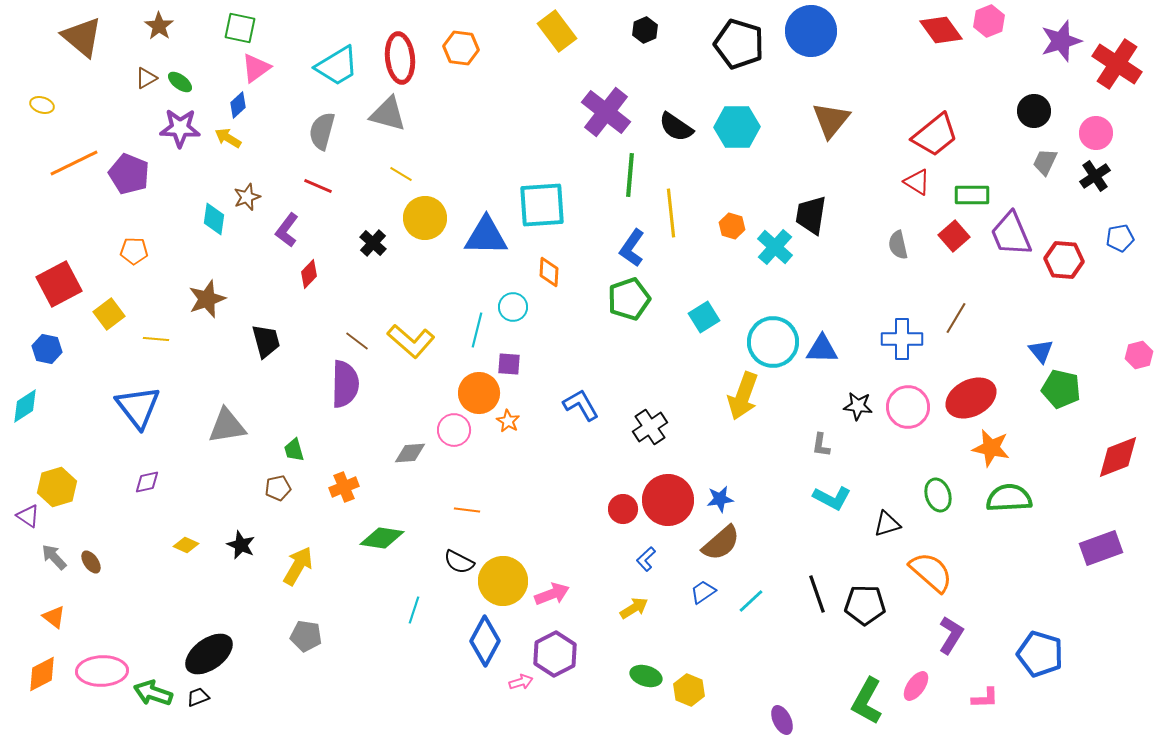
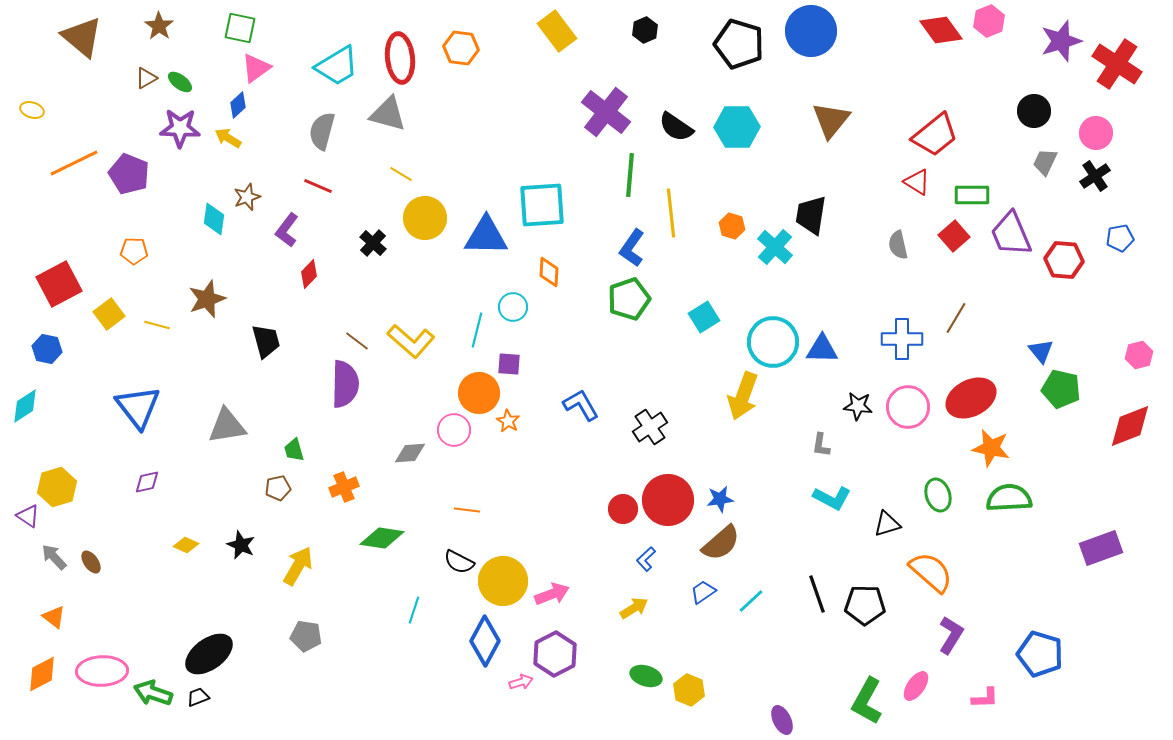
yellow ellipse at (42, 105): moved 10 px left, 5 px down
yellow line at (156, 339): moved 1 px right, 14 px up; rotated 10 degrees clockwise
red diamond at (1118, 457): moved 12 px right, 31 px up
